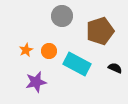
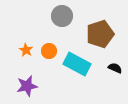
brown pentagon: moved 3 px down
orange star: rotated 16 degrees counterclockwise
purple star: moved 9 px left, 4 px down
